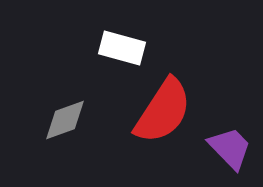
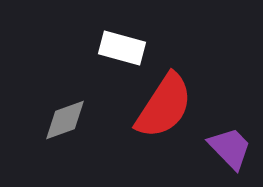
red semicircle: moved 1 px right, 5 px up
